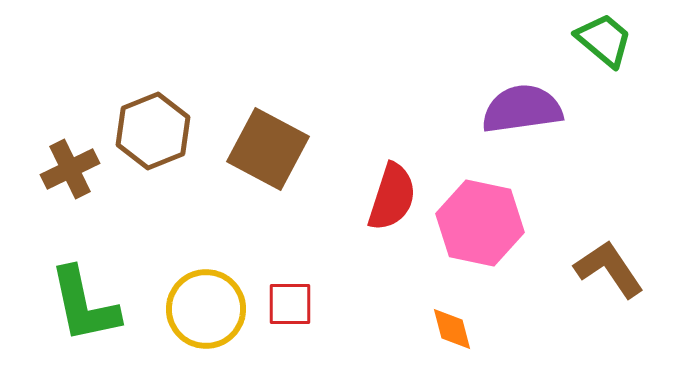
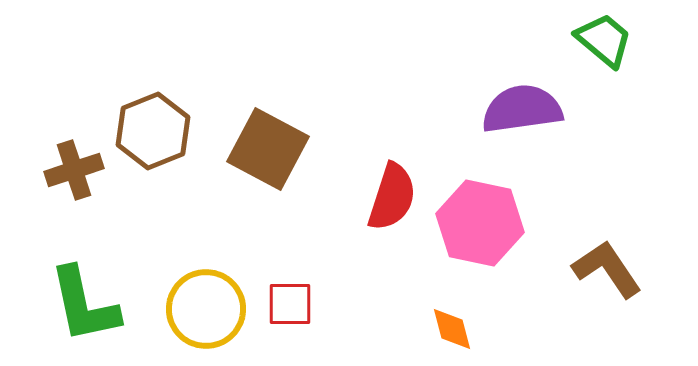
brown cross: moved 4 px right, 1 px down; rotated 8 degrees clockwise
brown L-shape: moved 2 px left
